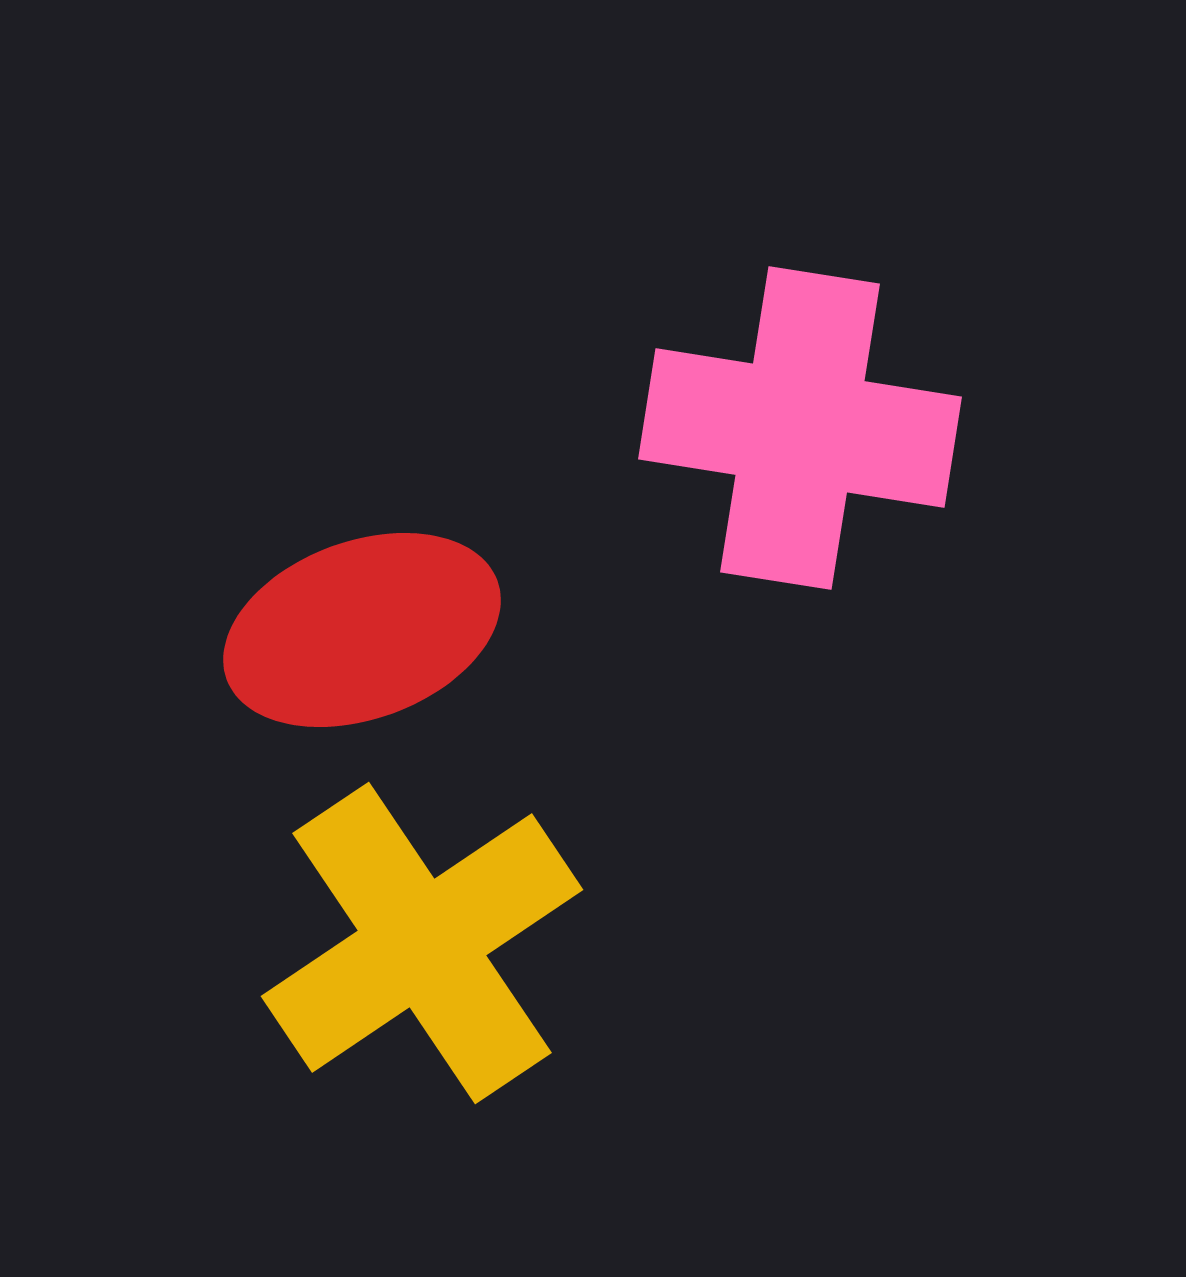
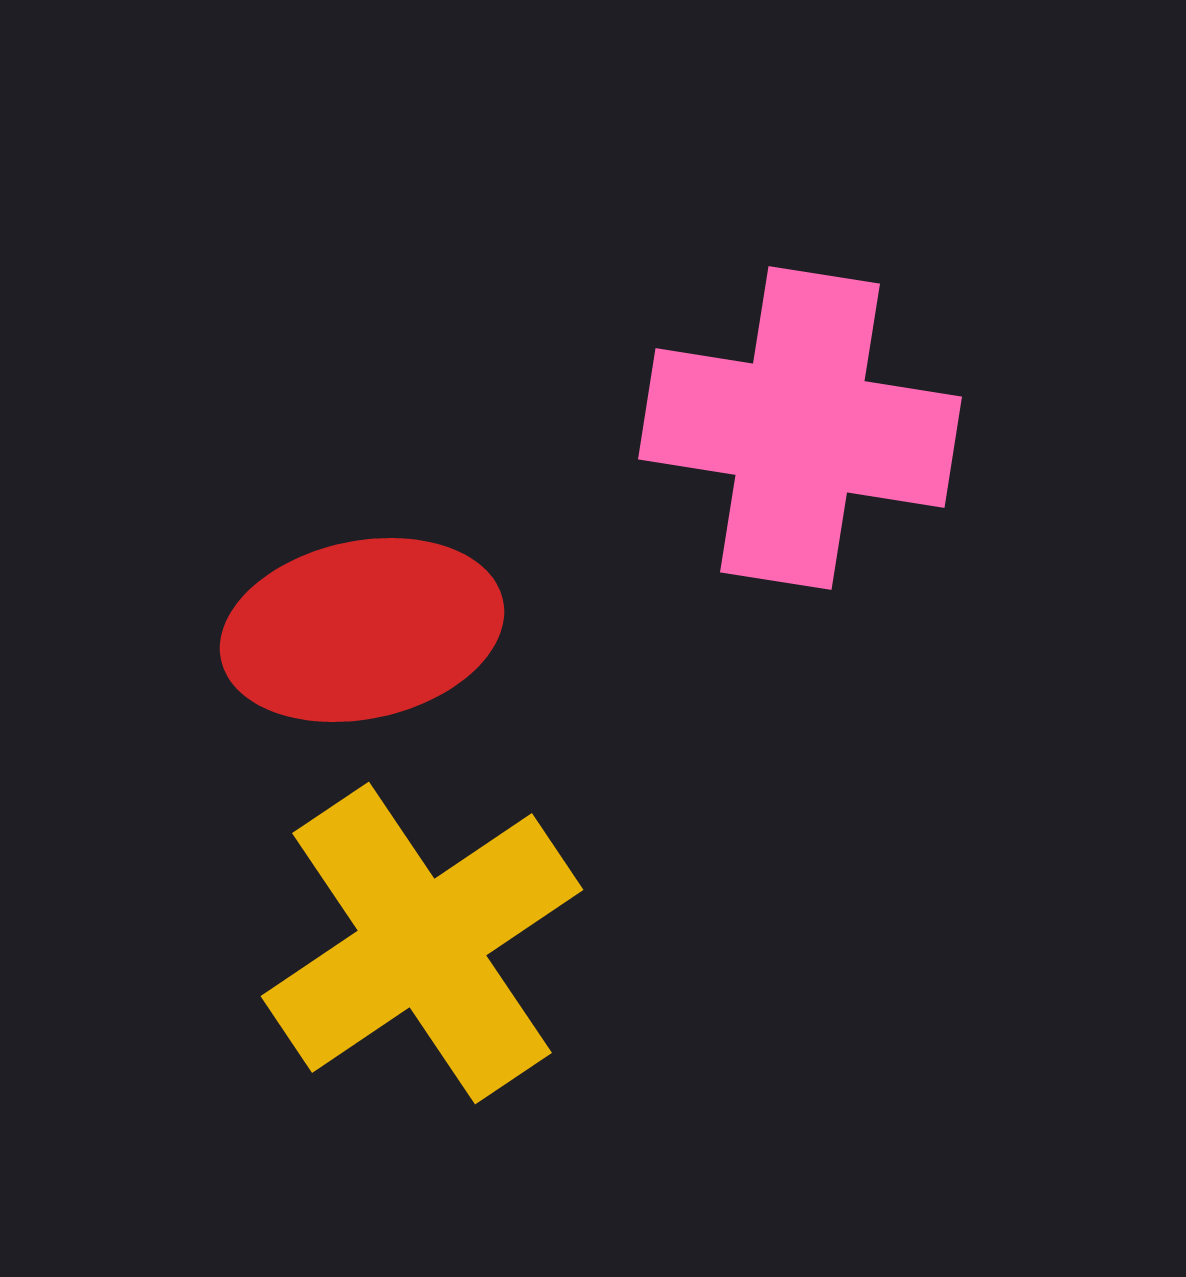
red ellipse: rotated 8 degrees clockwise
